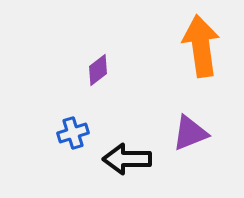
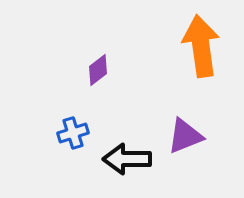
purple triangle: moved 5 px left, 3 px down
